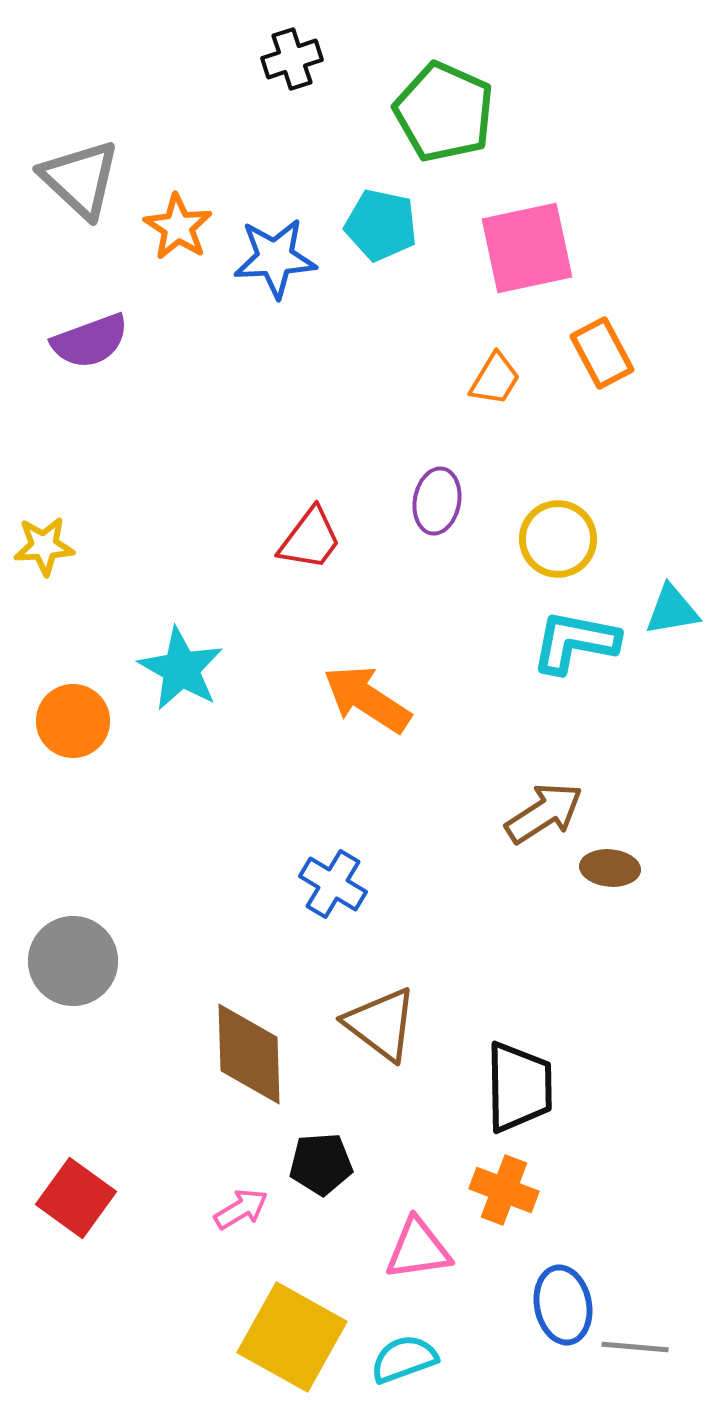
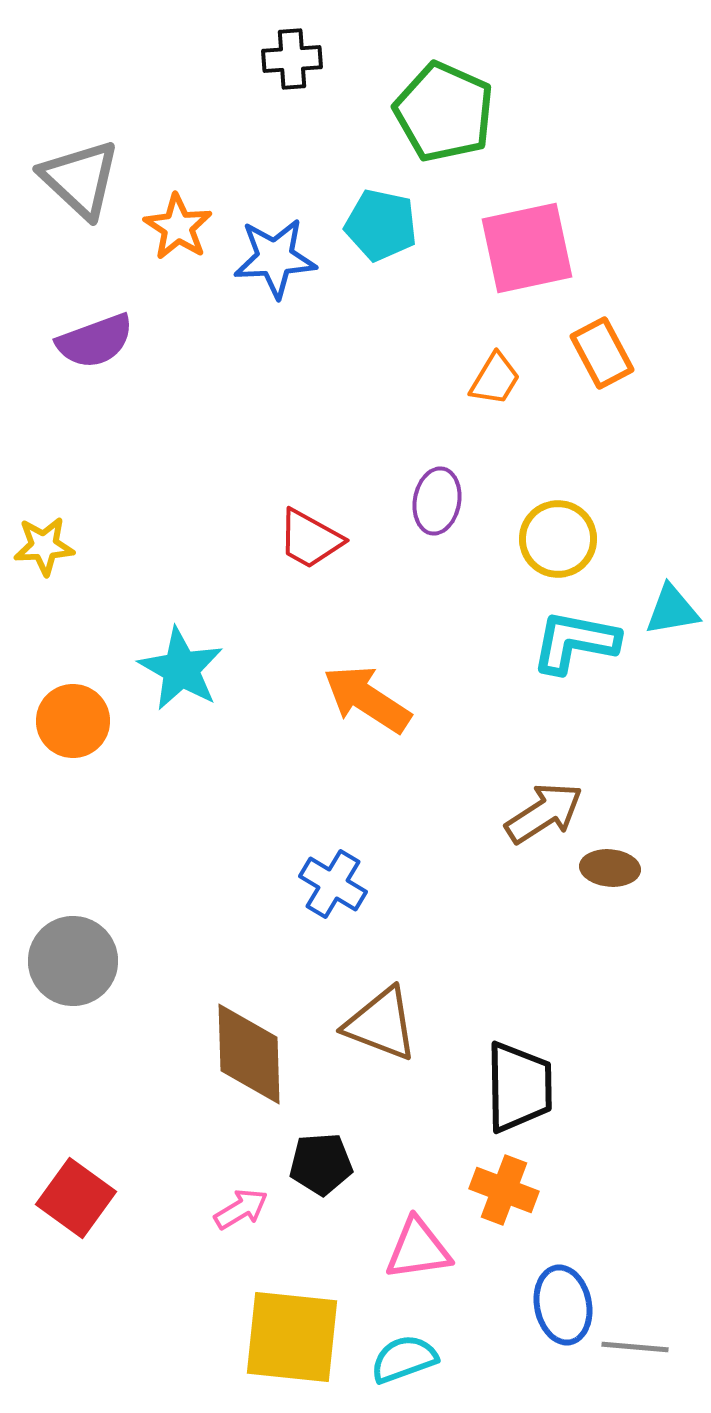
black cross: rotated 14 degrees clockwise
purple semicircle: moved 5 px right
red trapezoid: rotated 82 degrees clockwise
brown triangle: rotated 16 degrees counterclockwise
yellow square: rotated 23 degrees counterclockwise
